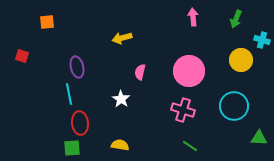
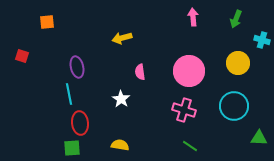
yellow circle: moved 3 px left, 3 px down
pink semicircle: rotated 21 degrees counterclockwise
pink cross: moved 1 px right
